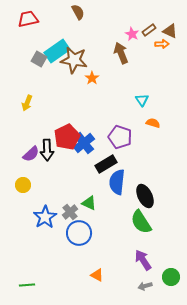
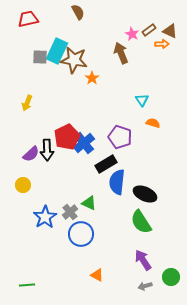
cyan rectangle: rotated 30 degrees counterclockwise
gray square: moved 1 px right, 2 px up; rotated 28 degrees counterclockwise
black ellipse: moved 2 px up; rotated 40 degrees counterclockwise
blue circle: moved 2 px right, 1 px down
